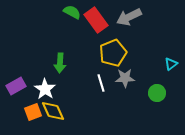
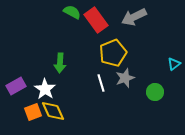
gray arrow: moved 5 px right
cyan triangle: moved 3 px right
gray star: rotated 18 degrees counterclockwise
green circle: moved 2 px left, 1 px up
